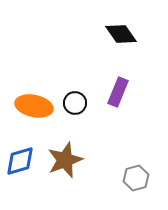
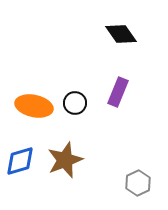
gray hexagon: moved 2 px right, 5 px down; rotated 10 degrees counterclockwise
